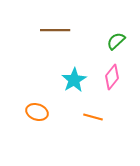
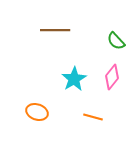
green semicircle: rotated 90 degrees counterclockwise
cyan star: moved 1 px up
